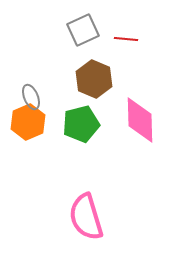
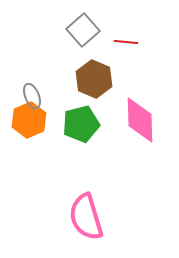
gray square: rotated 16 degrees counterclockwise
red line: moved 3 px down
gray ellipse: moved 1 px right, 1 px up
orange hexagon: moved 1 px right, 2 px up
